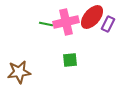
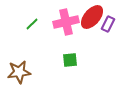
green line: moved 14 px left; rotated 56 degrees counterclockwise
